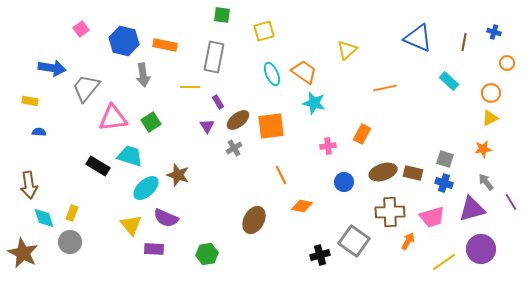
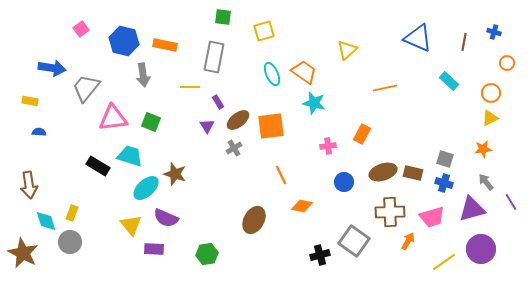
green square at (222, 15): moved 1 px right, 2 px down
green square at (151, 122): rotated 36 degrees counterclockwise
brown star at (178, 175): moved 3 px left, 1 px up
cyan diamond at (44, 218): moved 2 px right, 3 px down
